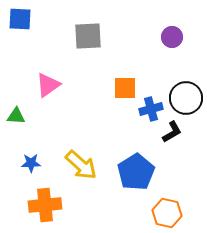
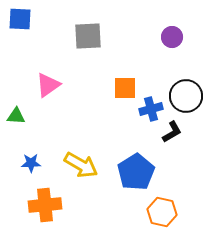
black circle: moved 2 px up
yellow arrow: rotated 12 degrees counterclockwise
orange hexagon: moved 5 px left, 1 px up
